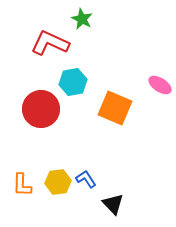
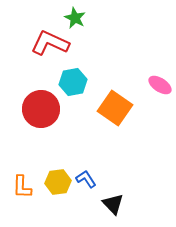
green star: moved 7 px left, 1 px up
orange square: rotated 12 degrees clockwise
orange L-shape: moved 2 px down
